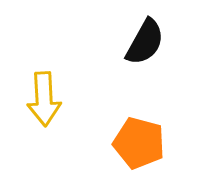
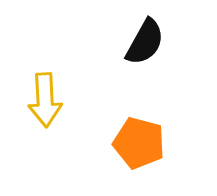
yellow arrow: moved 1 px right, 1 px down
